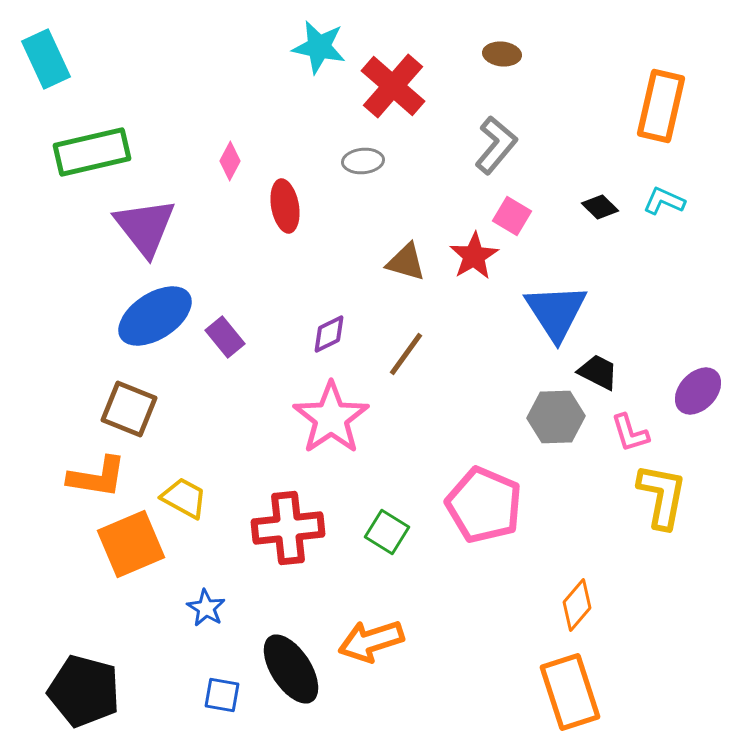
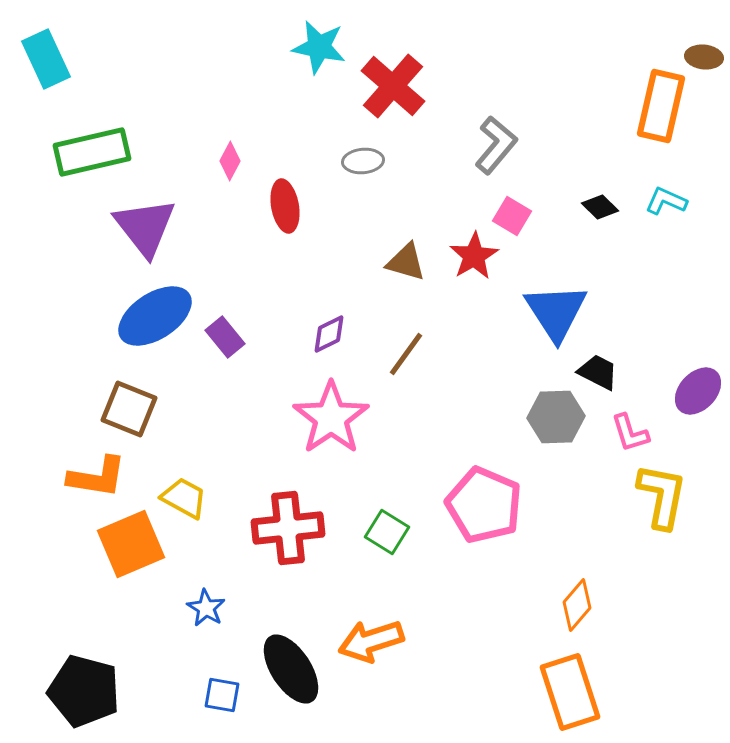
brown ellipse at (502, 54): moved 202 px right, 3 px down
cyan L-shape at (664, 201): moved 2 px right
